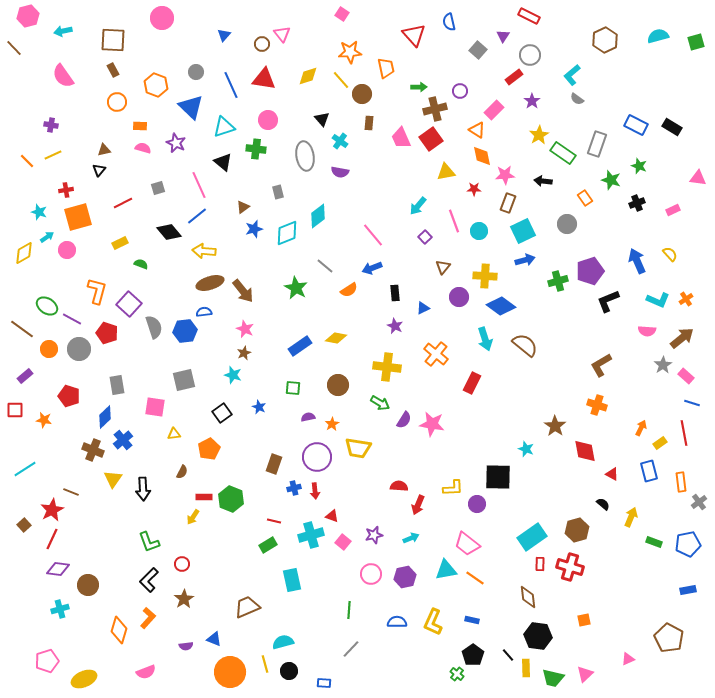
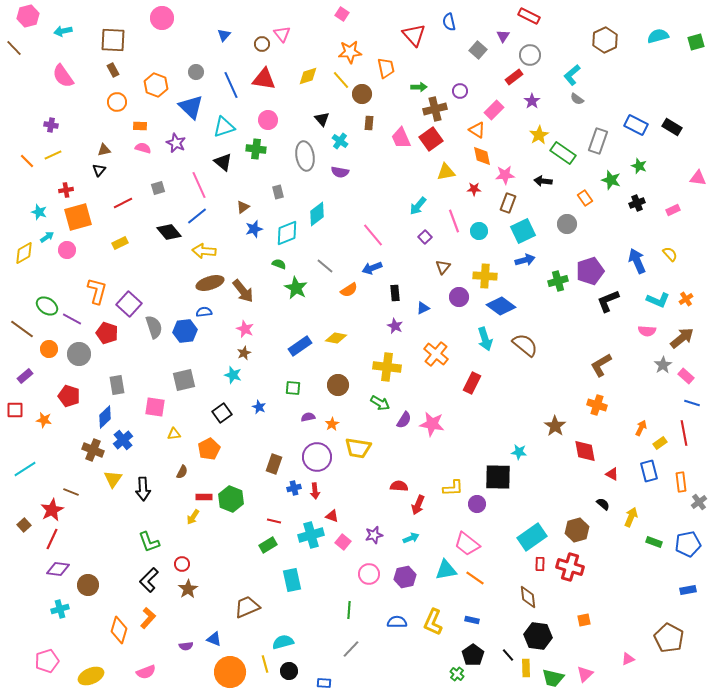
gray rectangle at (597, 144): moved 1 px right, 3 px up
cyan diamond at (318, 216): moved 1 px left, 2 px up
green semicircle at (141, 264): moved 138 px right
gray circle at (79, 349): moved 5 px down
cyan star at (526, 449): moved 7 px left, 3 px down; rotated 14 degrees counterclockwise
pink circle at (371, 574): moved 2 px left
brown star at (184, 599): moved 4 px right, 10 px up
yellow ellipse at (84, 679): moved 7 px right, 3 px up
